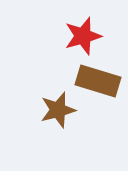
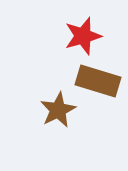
brown star: rotated 12 degrees counterclockwise
